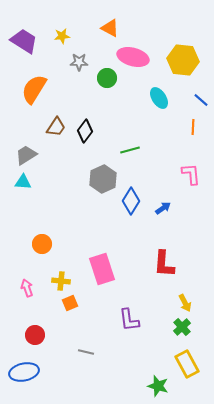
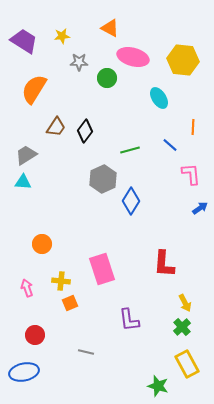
blue line: moved 31 px left, 45 px down
blue arrow: moved 37 px right
